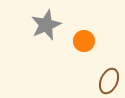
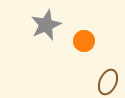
brown ellipse: moved 1 px left, 1 px down
